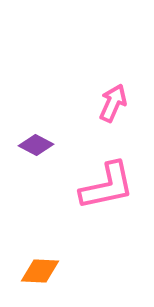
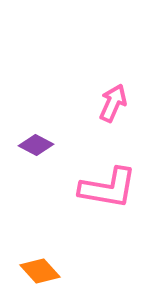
pink L-shape: moved 1 px right, 2 px down; rotated 22 degrees clockwise
orange diamond: rotated 45 degrees clockwise
